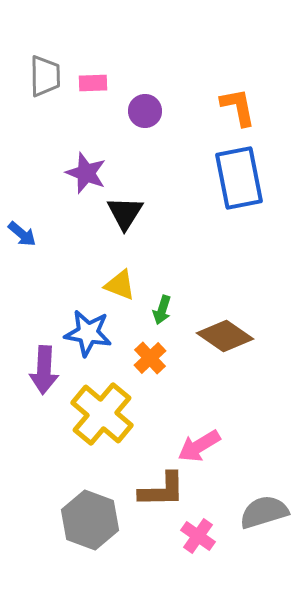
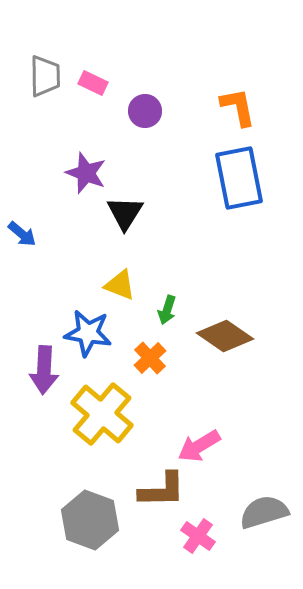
pink rectangle: rotated 28 degrees clockwise
green arrow: moved 5 px right
